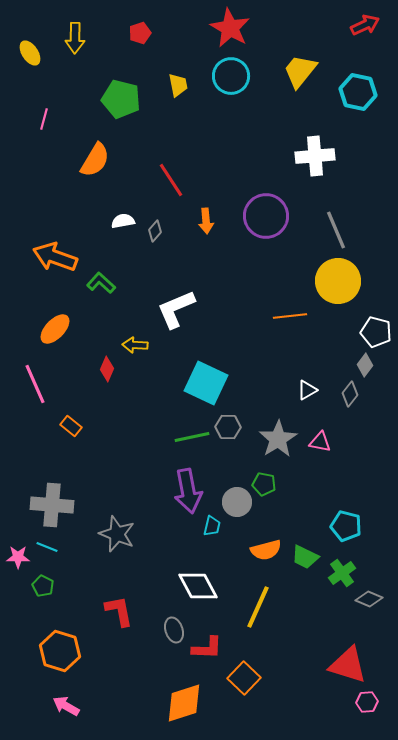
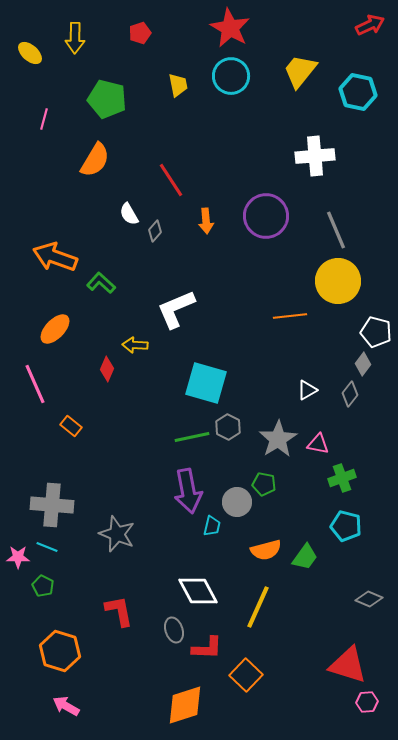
red arrow at (365, 25): moved 5 px right
yellow ellipse at (30, 53): rotated 15 degrees counterclockwise
green pentagon at (121, 99): moved 14 px left
white semicircle at (123, 221): moved 6 px right, 7 px up; rotated 110 degrees counterclockwise
gray diamond at (365, 365): moved 2 px left, 1 px up
cyan square at (206, 383): rotated 9 degrees counterclockwise
gray hexagon at (228, 427): rotated 25 degrees clockwise
pink triangle at (320, 442): moved 2 px left, 2 px down
green trapezoid at (305, 557): rotated 80 degrees counterclockwise
green cross at (342, 573): moved 95 px up; rotated 16 degrees clockwise
white diamond at (198, 586): moved 5 px down
orange square at (244, 678): moved 2 px right, 3 px up
orange diamond at (184, 703): moved 1 px right, 2 px down
